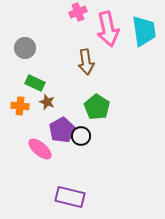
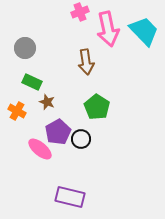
pink cross: moved 2 px right
cyan trapezoid: rotated 36 degrees counterclockwise
green rectangle: moved 3 px left, 1 px up
orange cross: moved 3 px left, 5 px down; rotated 24 degrees clockwise
purple pentagon: moved 4 px left, 2 px down
black circle: moved 3 px down
